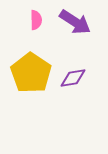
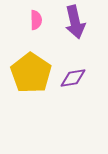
purple arrow: rotated 44 degrees clockwise
